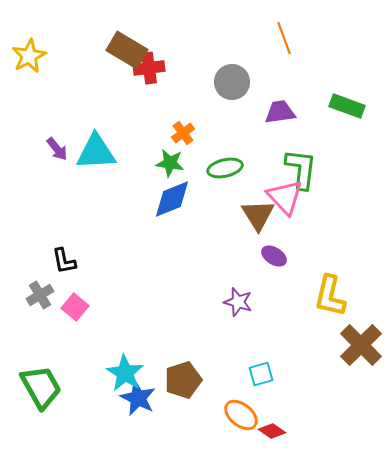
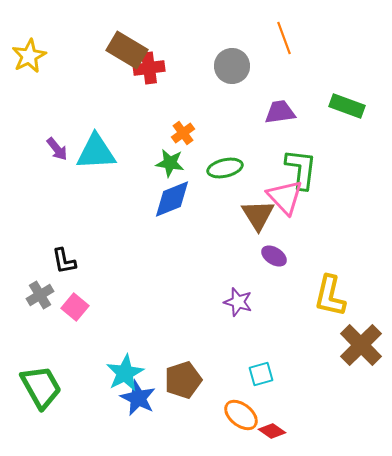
gray circle: moved 16 px up
cyan star: rotated 12 degrees clockwise
